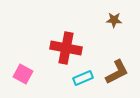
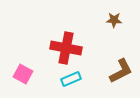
brown L-shape: moved 4 px right, 1 px up
cyan rectangle: moved 12 px left, 1 px down
